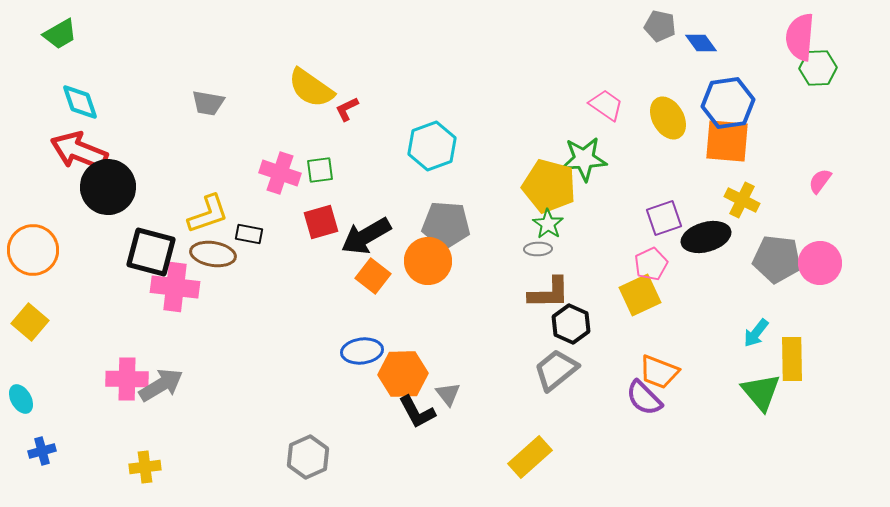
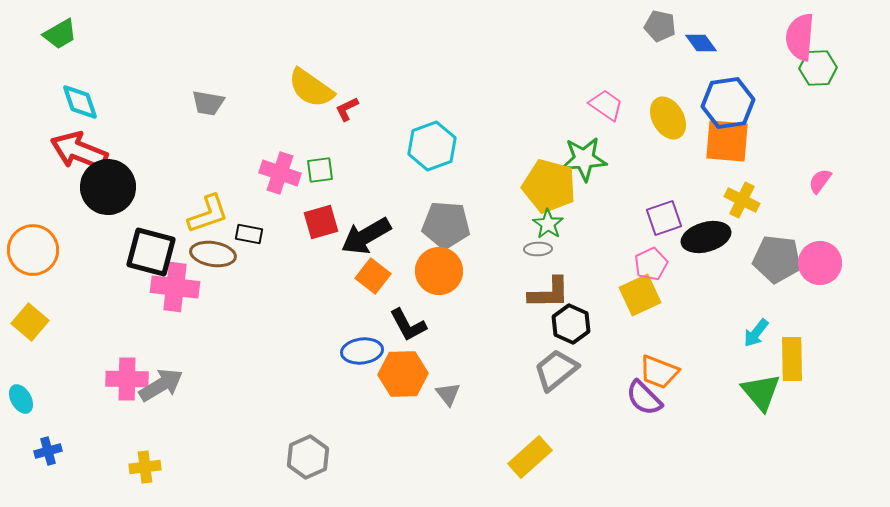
orange circle at (428, 261): moved 11 px right, 10 px down
black L-shape at (417, 412): moved 9 px left, 87 px up
blue cross at (42, 451): moved 6 px right
